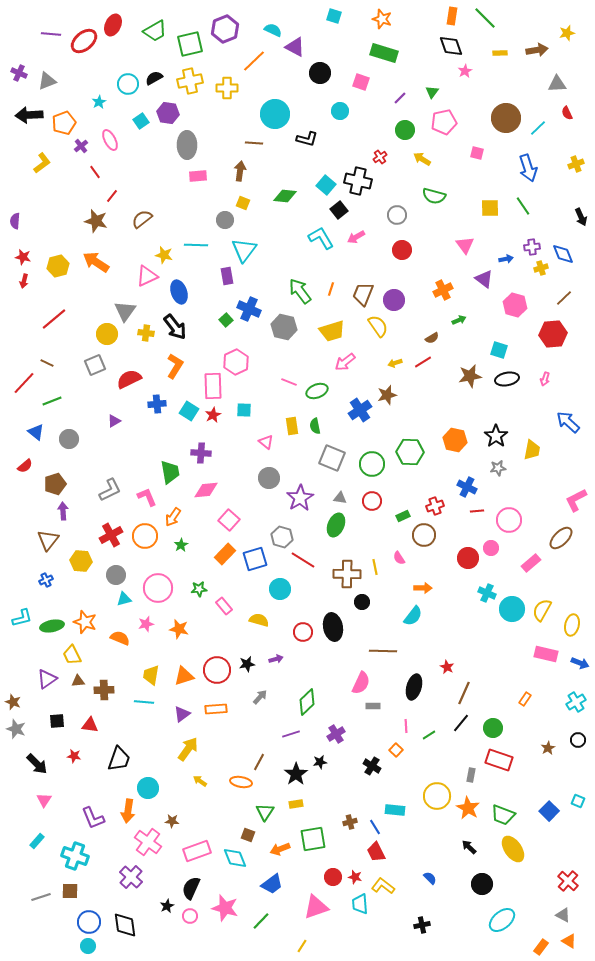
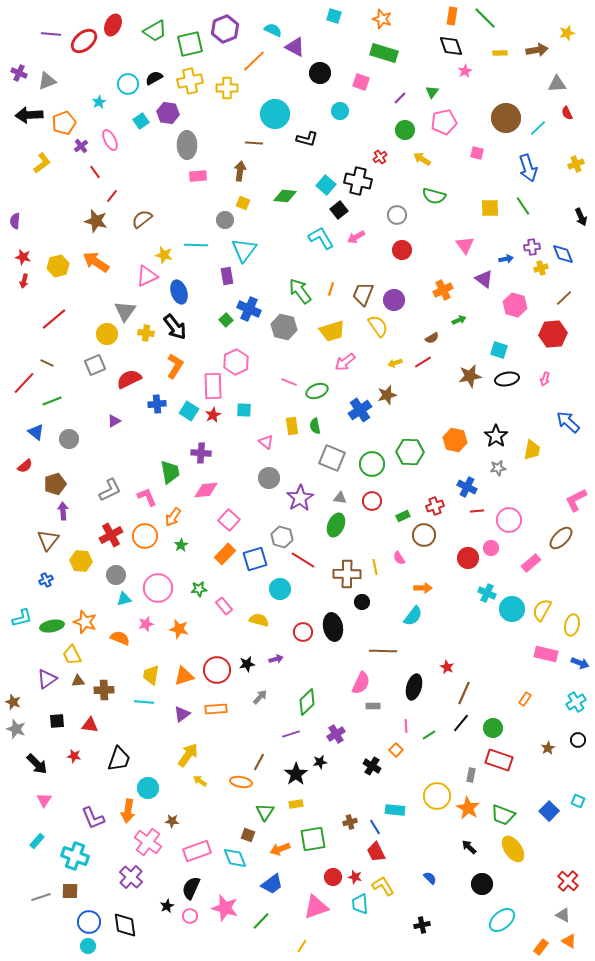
yellow arrow at (188, 749): moved 6 px down
yellow L-shape at (383, 886): rotated 20 degrees clockwise
